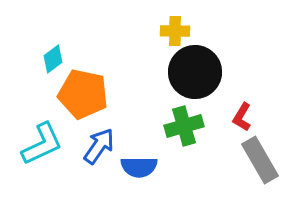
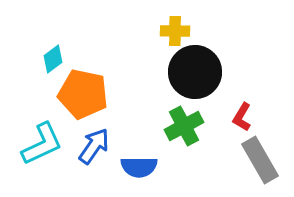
green cross: rotated 12 degrees counterclockwise
blue arrow: moved 5 px left
